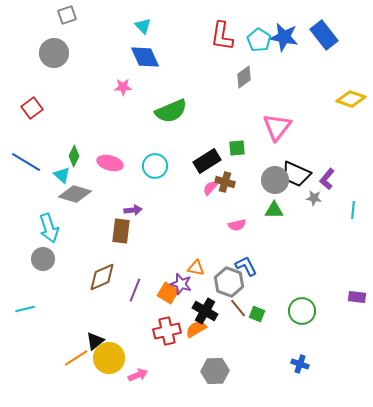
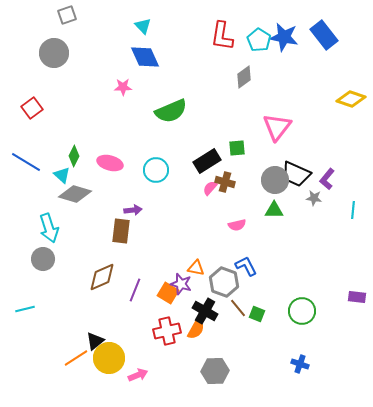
cyan circle at (155, 166): moved 1 px right, 4 px down
gray hexagon at (229, 282): moved 5 px left
orange semicircle at (196, 329): rotated 150 degrees clockwise
